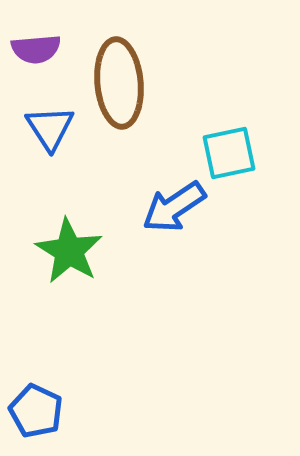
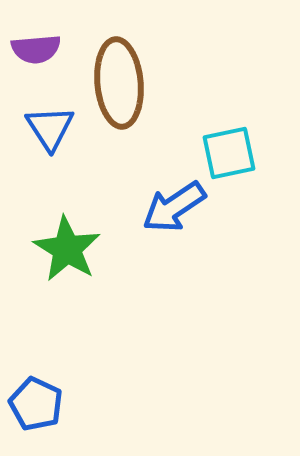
green star: moved 2 px left, 2 px up
blue pentagon: moved 7 px up
